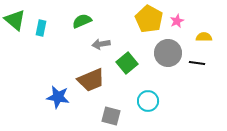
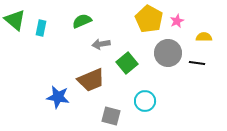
cyan circle: moved 3 px left
